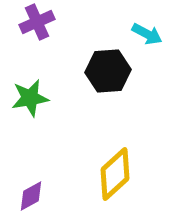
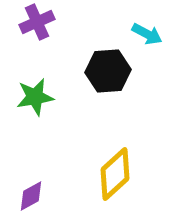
green star: moved 5 px right, 1 px up
